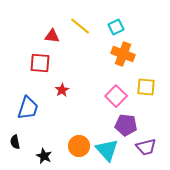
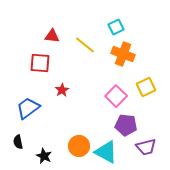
yellow line: moved 5 px right, 19 px down
yellow square: rotated 30 degrees counterclockwise
blue trapezoid: rotated 145 degrees counterclockwise
black semicircle: moved 3 px right
cyan triangle: moved 1 px left, 2 px down; rotated 20 degrees counterclockwise
